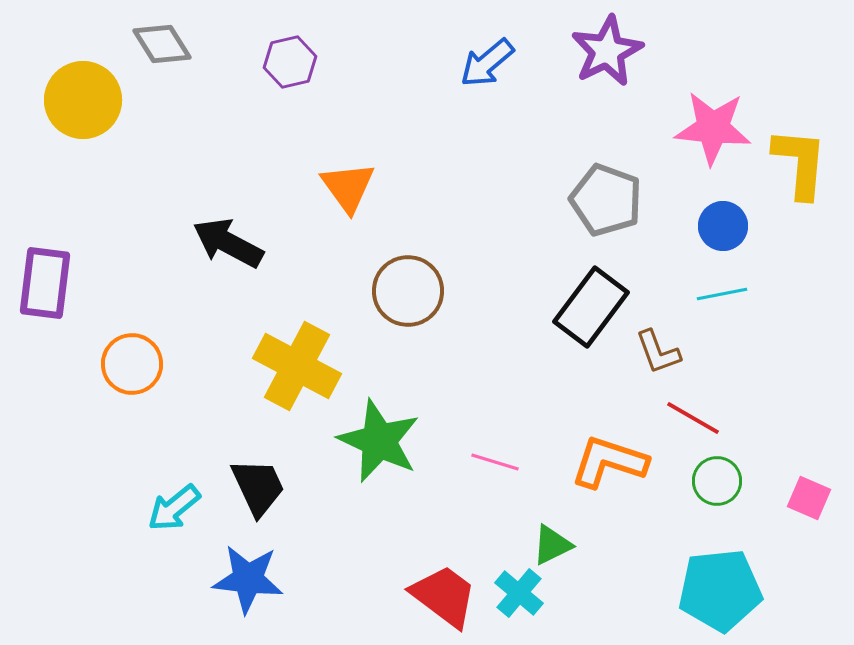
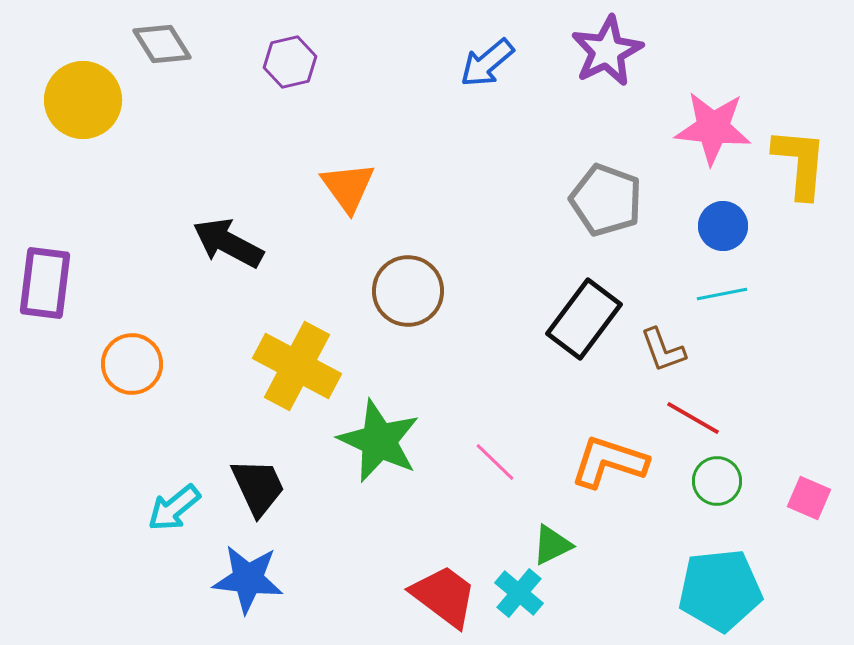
black rectangle: moved 7 px left, 12 px down
brown L-shape: moved 5 px right, 2 px up
pink line: rotated 27 degrees clockwise
